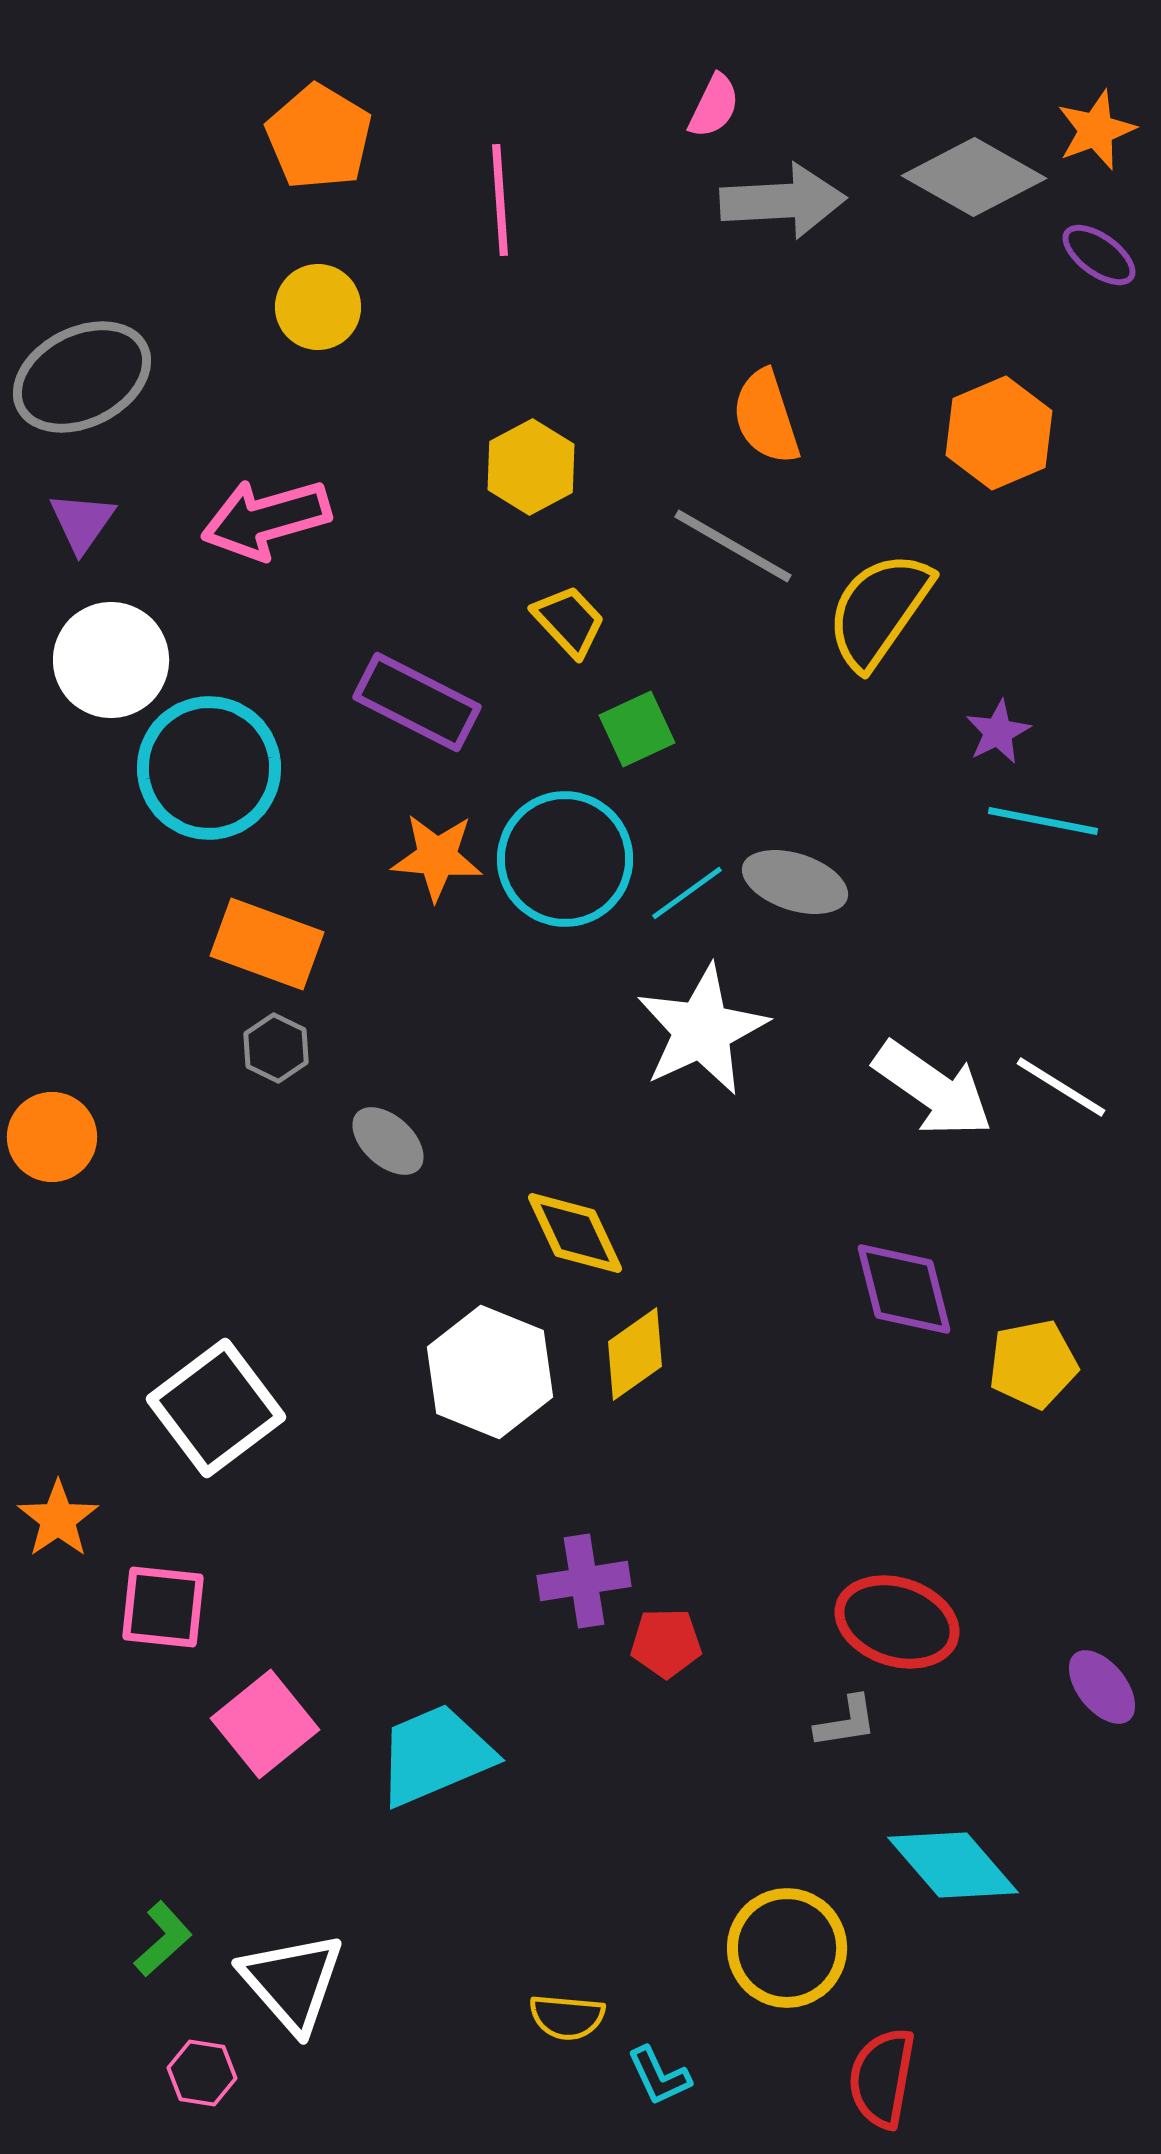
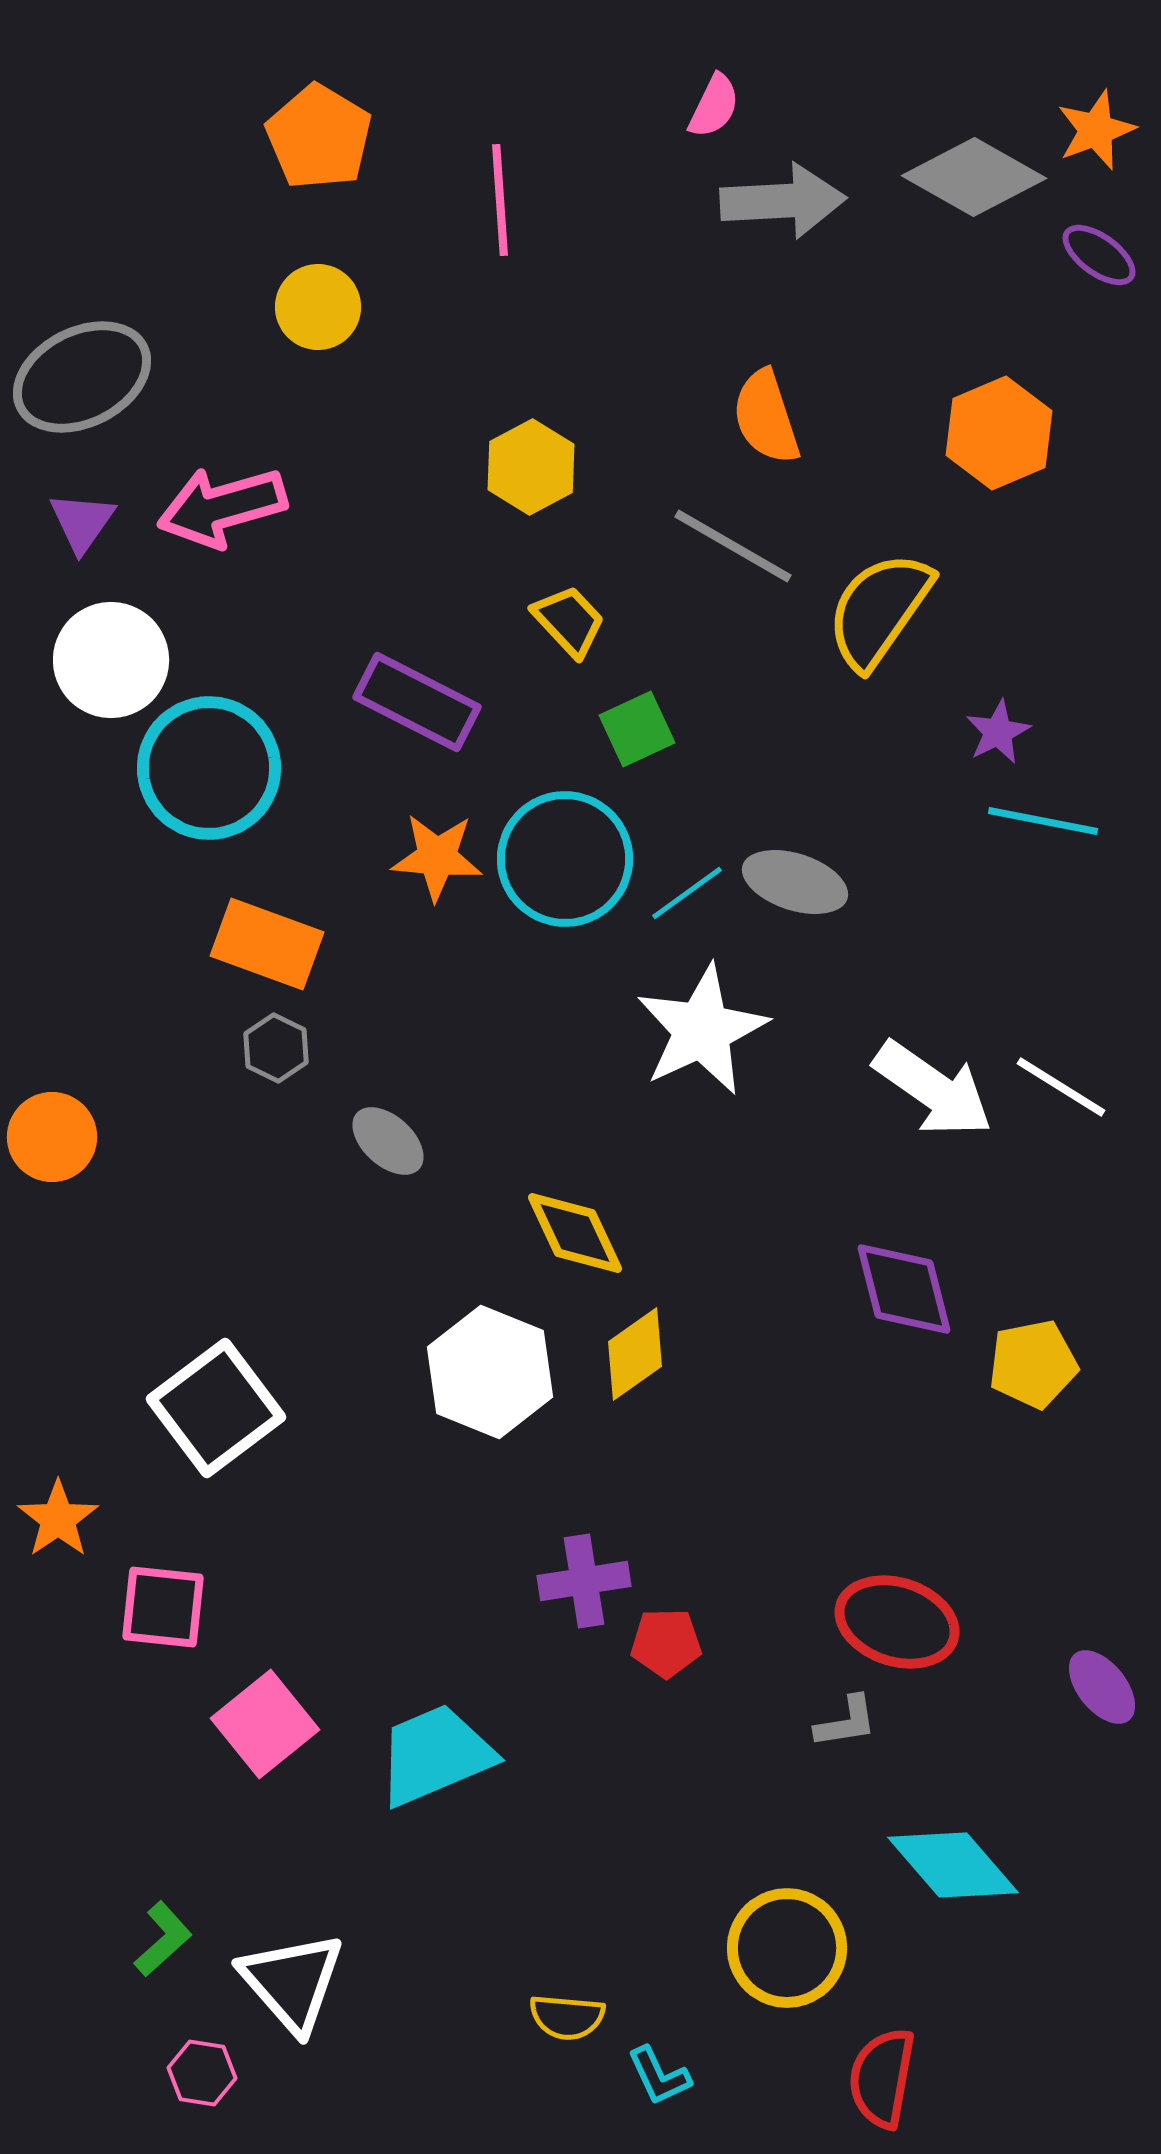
pink arrow at (266, 519): moved 44 px left, 12 px up
